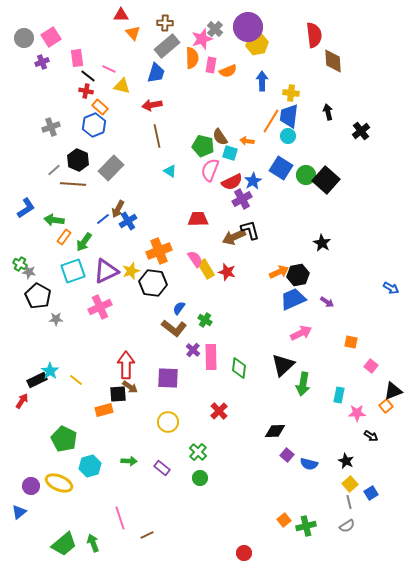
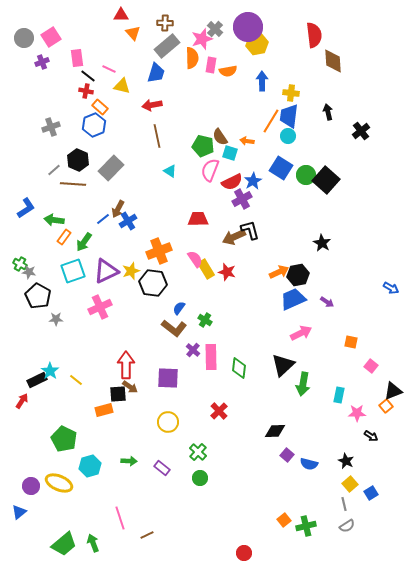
orange semicircle at (228, 71): rotated 12 degrees clockwise
gray line at (349, 502): moved 5 px left, 2 px down
